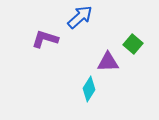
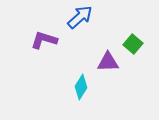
purple L-shape: moved 1 px left, 1 px down
cyan diamond: moved 8 px left, 2 px up
